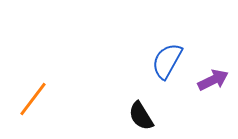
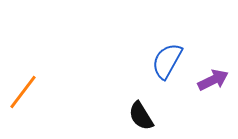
orange line: moved 10 px left, 7 px up
